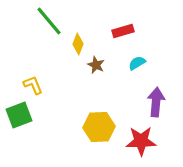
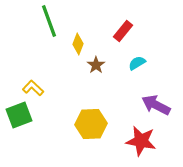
green line: rotated 20 degrees clockwise
red rectangle: rotated 35 degrees counterclockwise
brown star: rotated 12 degrees clockwise
yellow L-shape: moved 3 px down; rotated 25 degrees counterclockwise
purple arrow: moved 3 px down; rotated 68 degrees counterclockwise
yellow hexagon: moved 8 px left, 3 px up
red star: rotated 12 degrees clockwise
